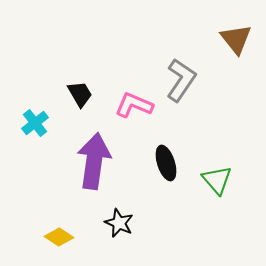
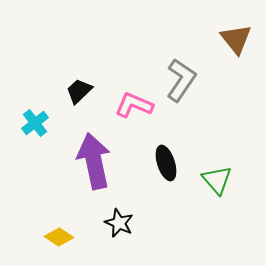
black trapezoid: moved 1 px left, 3 px up; rotated 104 degrees counterclockwise
purple arrow: rotated 20 degrees counterclockwise
